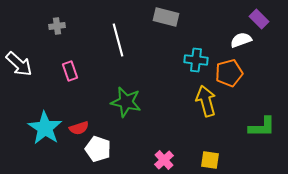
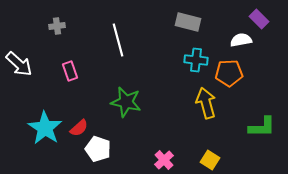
gray rectangle: moved 22 px right, 5 px down
white semicircle: rotated 10 degrees clockwise
orange pentagon: rotated 12 degrees clockwise
yellow arrow: moved 2 px down
red semicircle: rotated 24 degrees counterclockwise
yellow square: rotated 24 degrees clockwise
